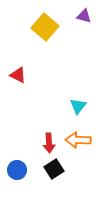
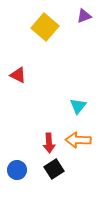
purple triangle: rotated 35 degrees counterclockwise
